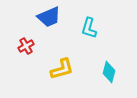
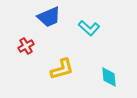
cyan L-shape: rotated 65 degrees counterclockwise
cyan diamond: moved 5 px down; rotated 20 degrees counterclockwise
